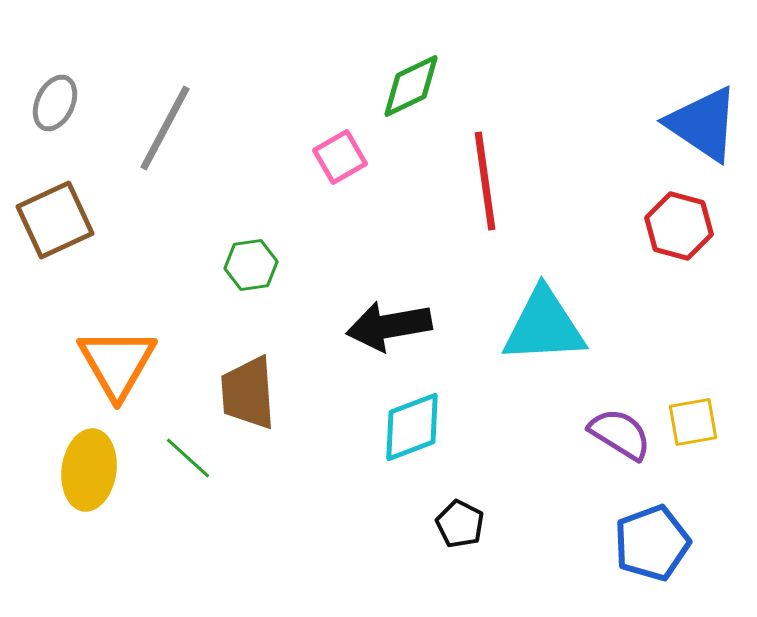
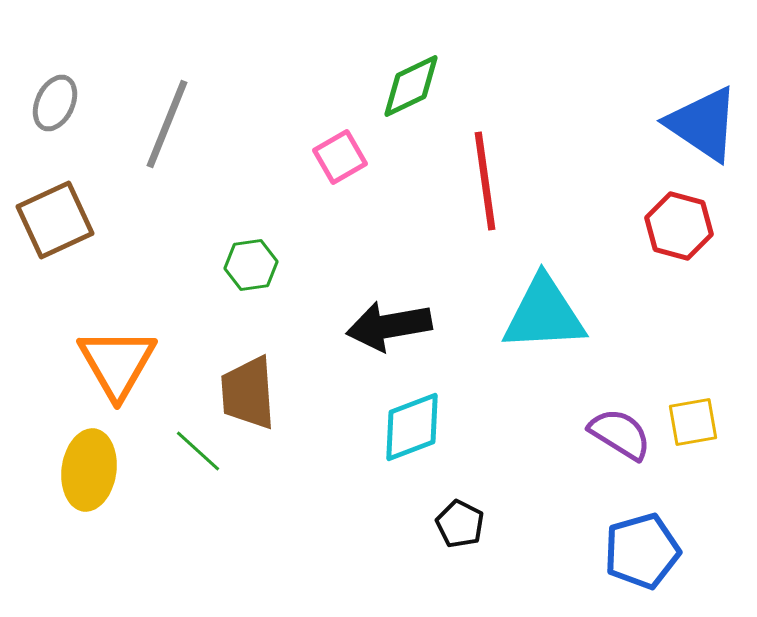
gray line: moved 2 px right, 4 px up; rotated 6 degrees counterclockwise
cyan triangle: moved 12 px up
green line: moved 10 px right, 7 px up
blue pentagon: moved 10 px left, 8 px down; rotated 4 degrees clockwise
